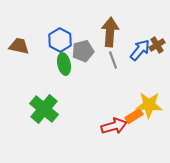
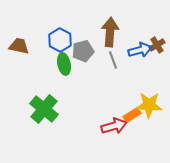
blue arrow: rotated 35 degrees clockwise
orange rectangle: moved 2 px left, 1 px up
